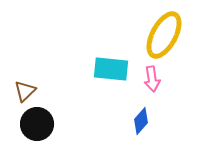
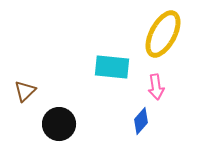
yellow ellipse: moved 1 px left, 1 px up
cyan rectangle: moved 1 px right, 2 px up
pink arrow: moved 4 px right, 8 px down
black circle: moved 22 px right
